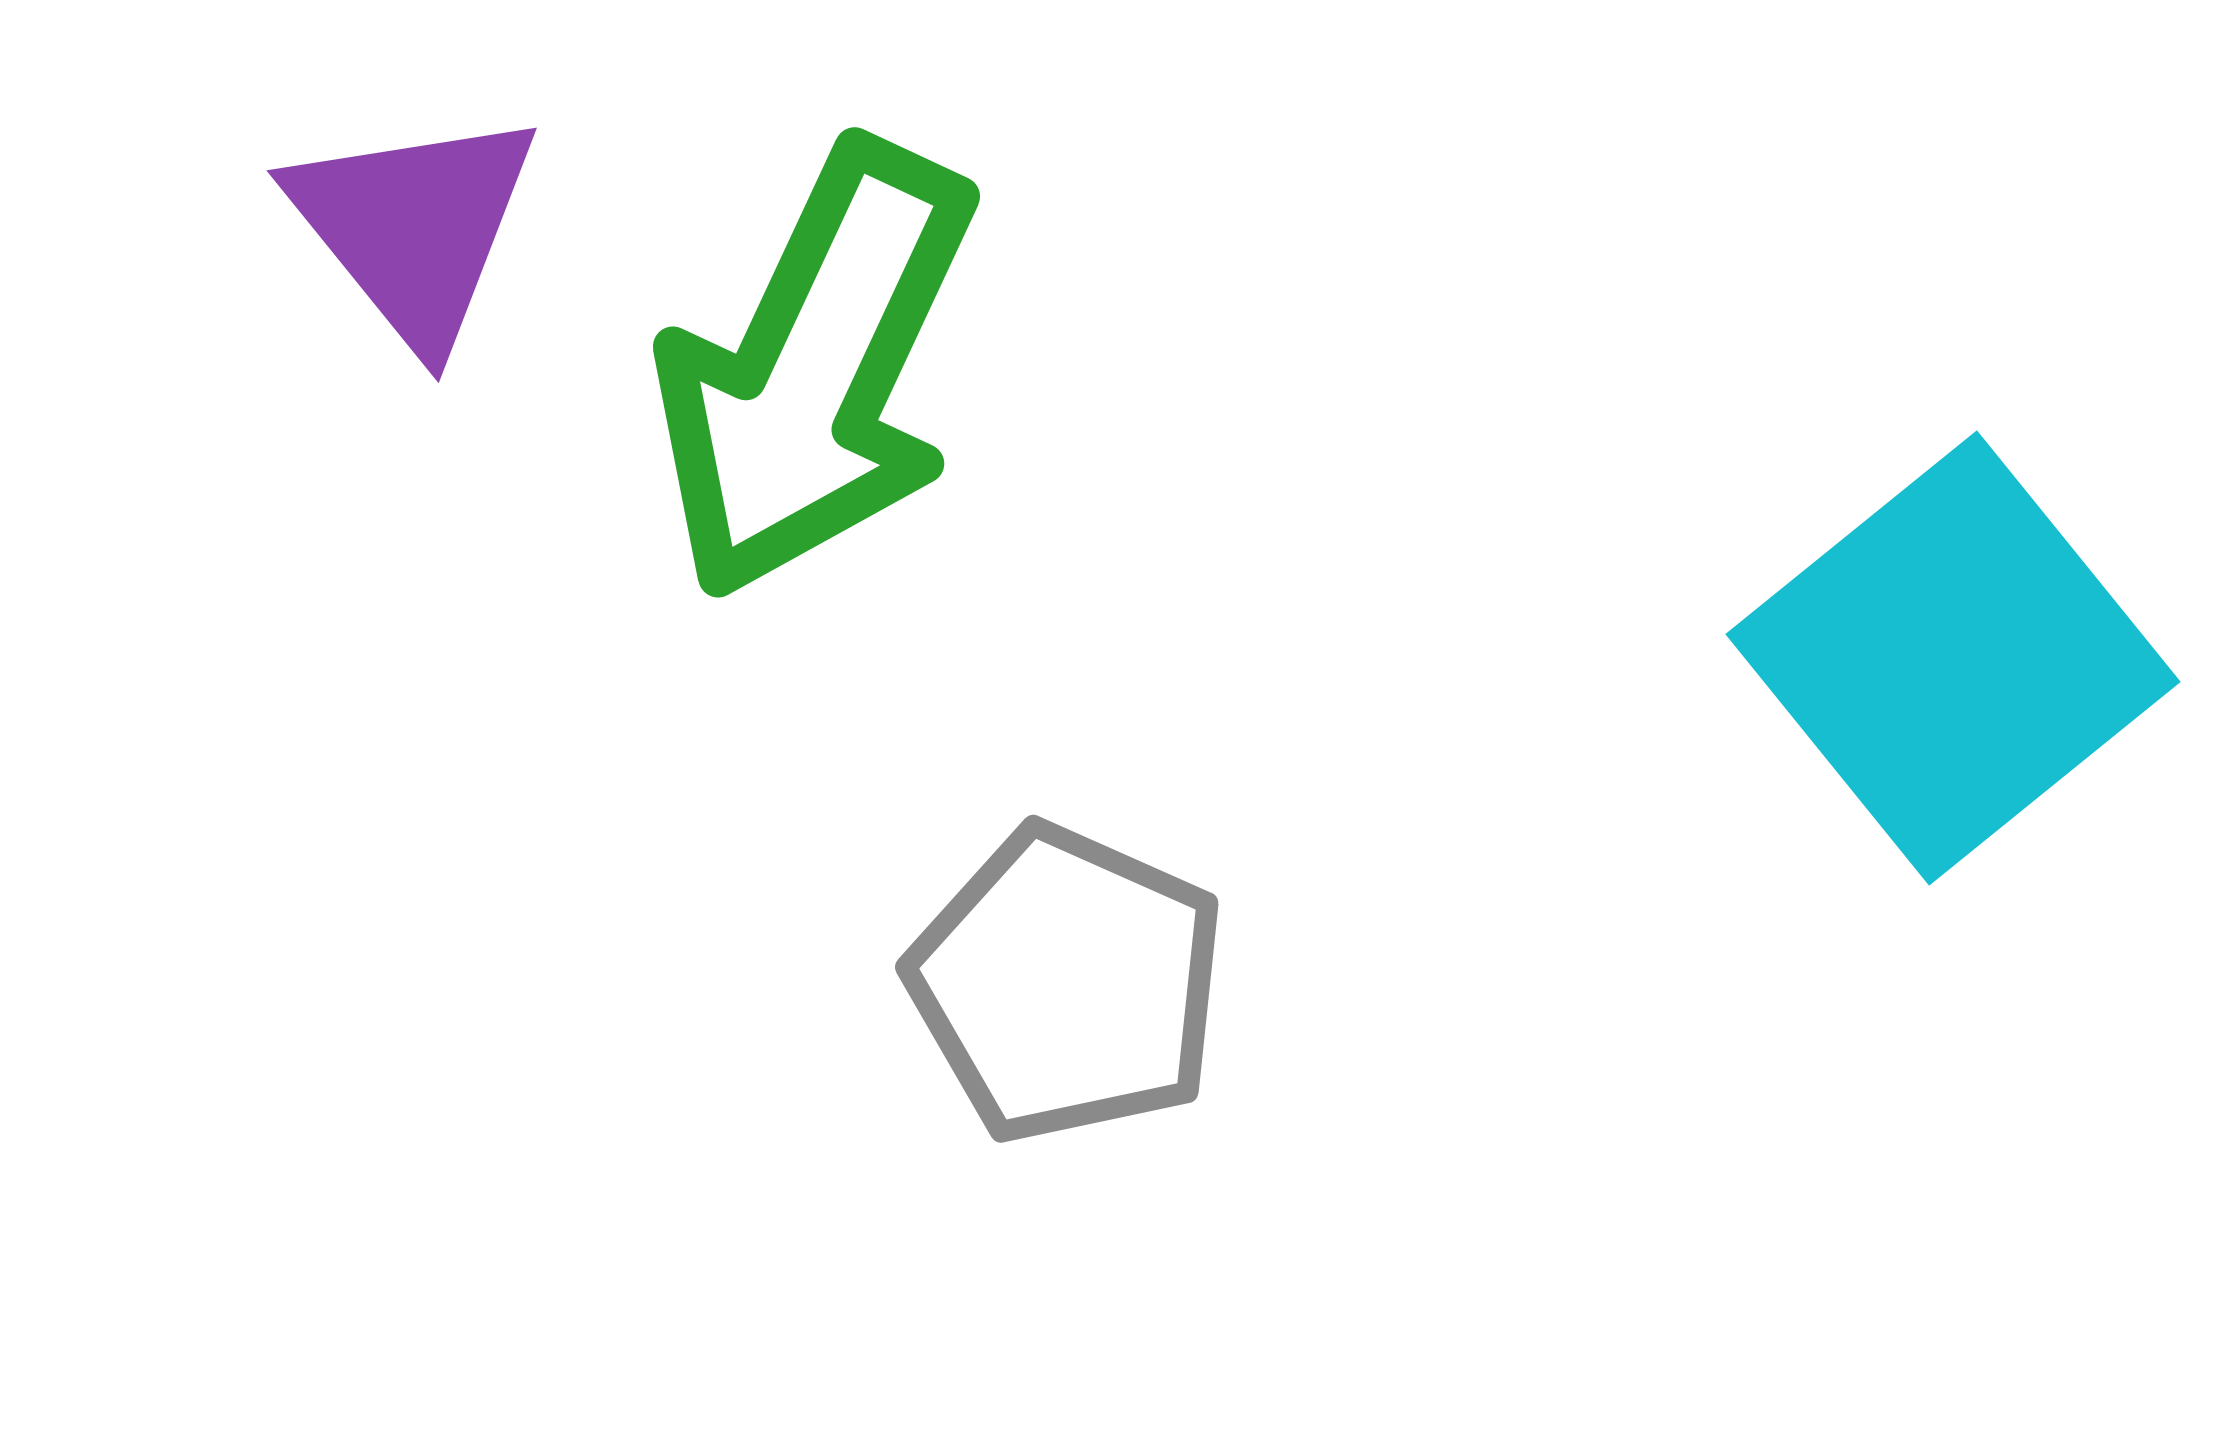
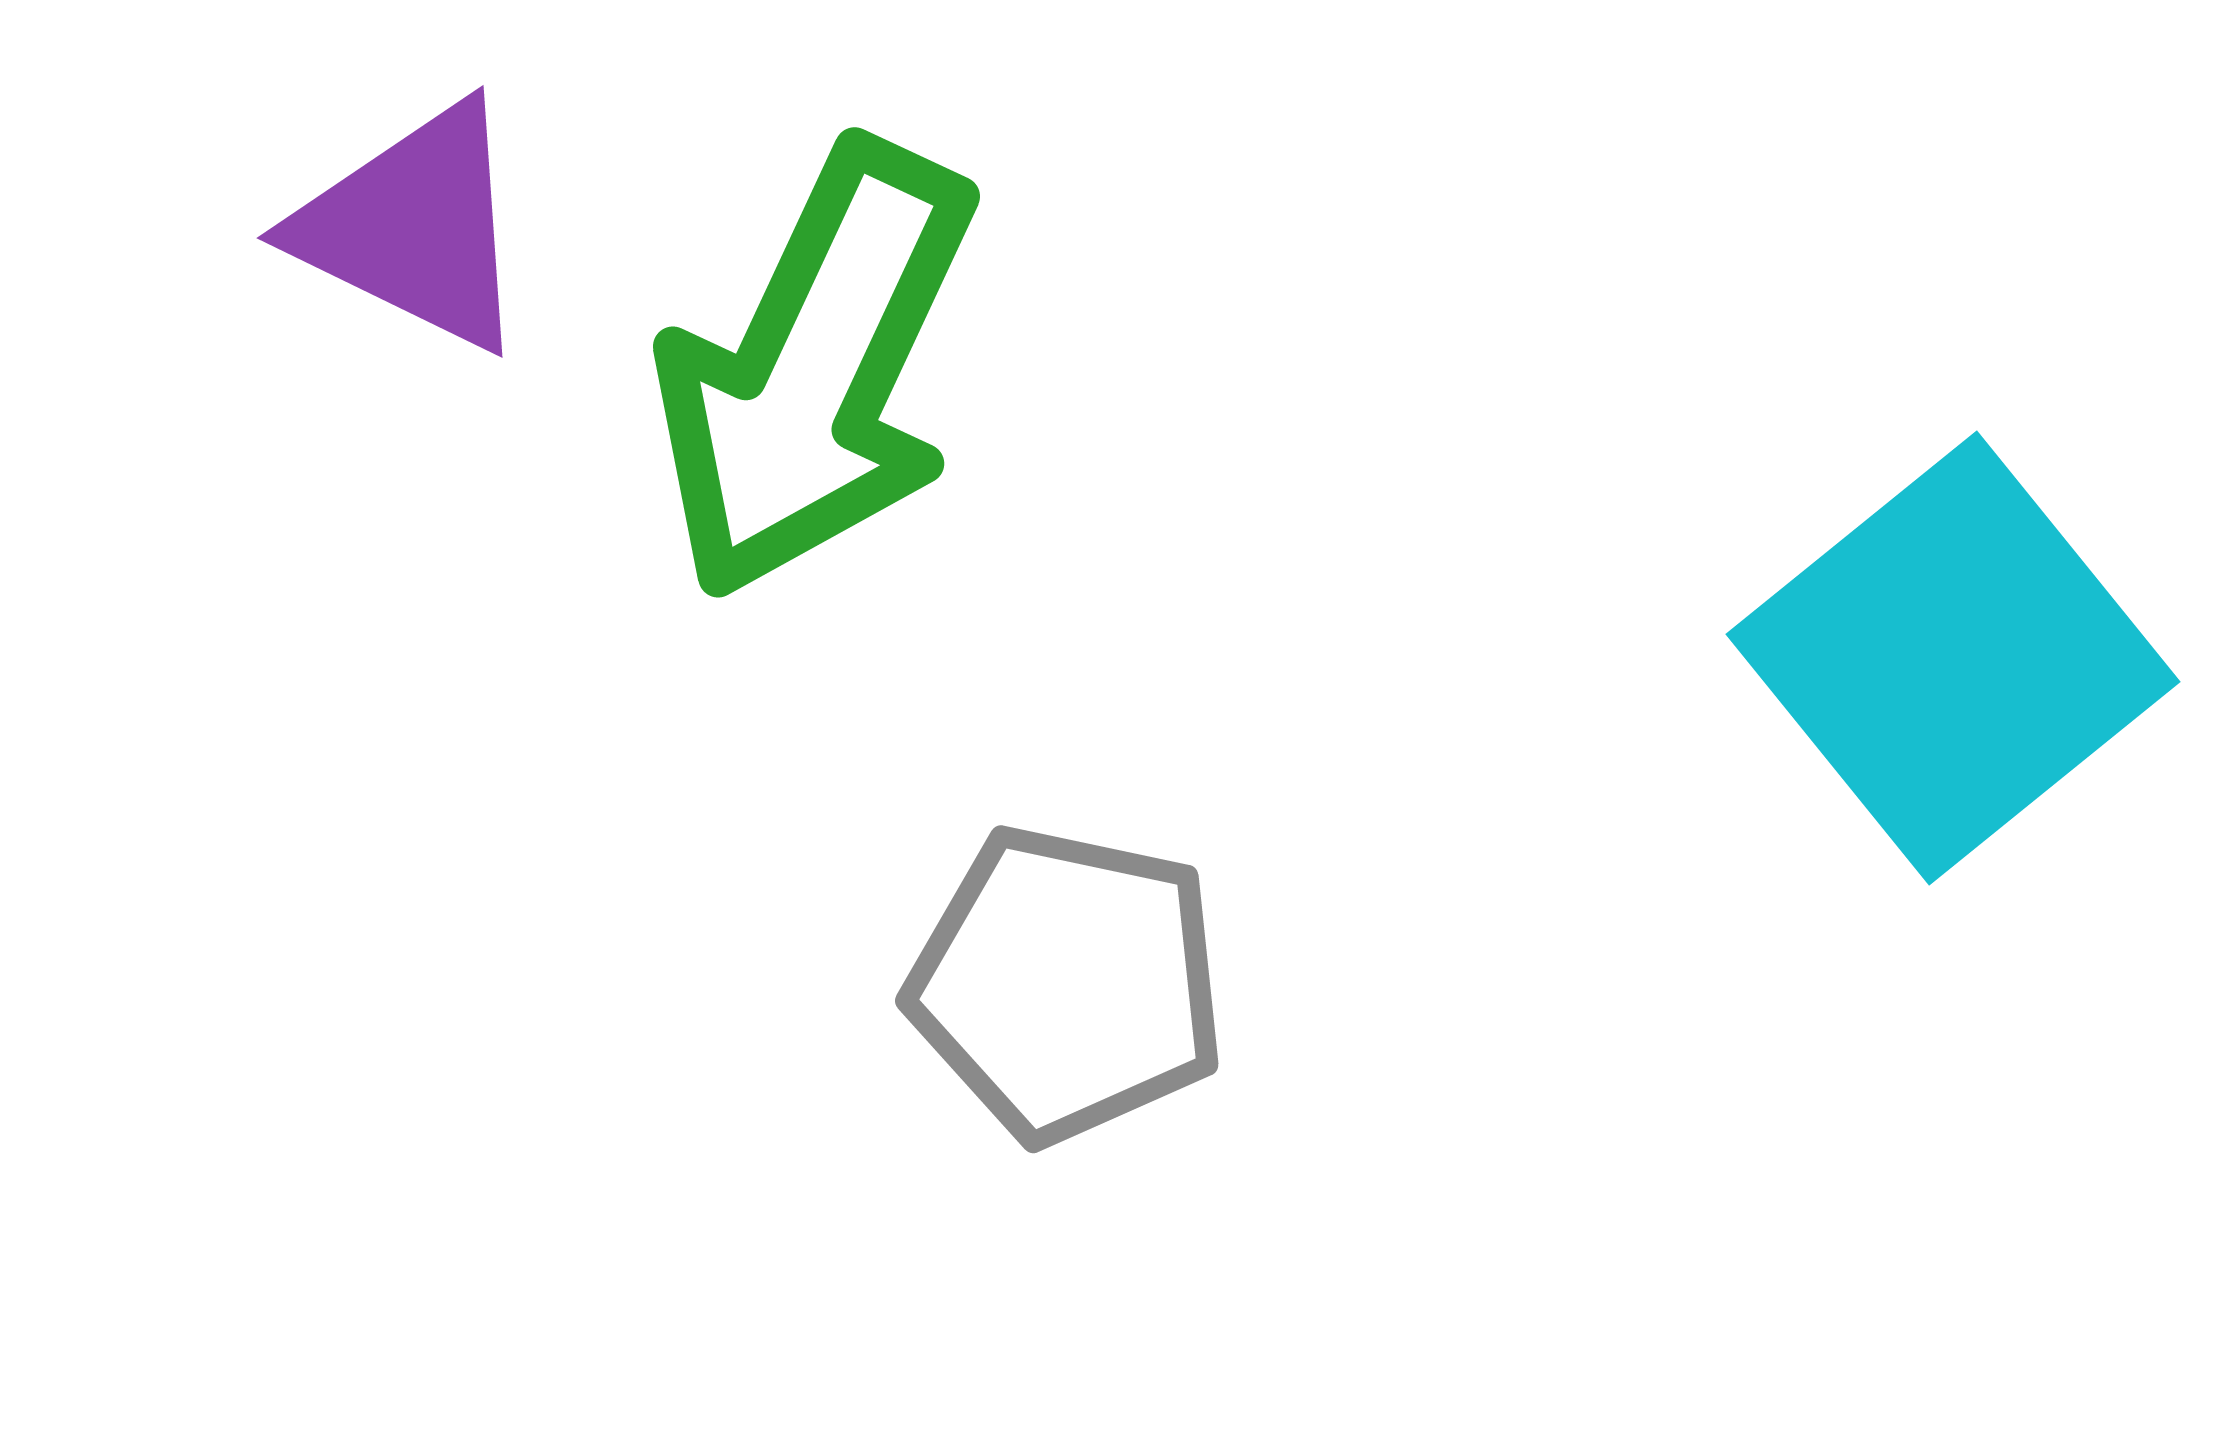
purple triangle: rotated 25 degrees counterclockwise
gray pentagon: rotated 12 degrees counterclockwise
